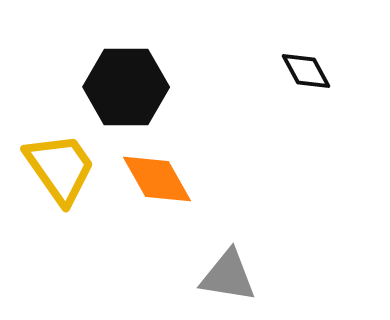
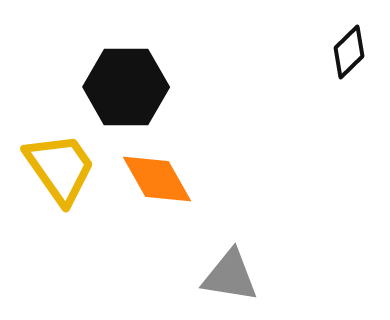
black diamond: moved 43 px right, 19 px up; rotated 74 degrees clockwise
gray triangle: moved 2 px right
